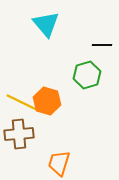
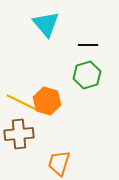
black line: moved 14 px left
